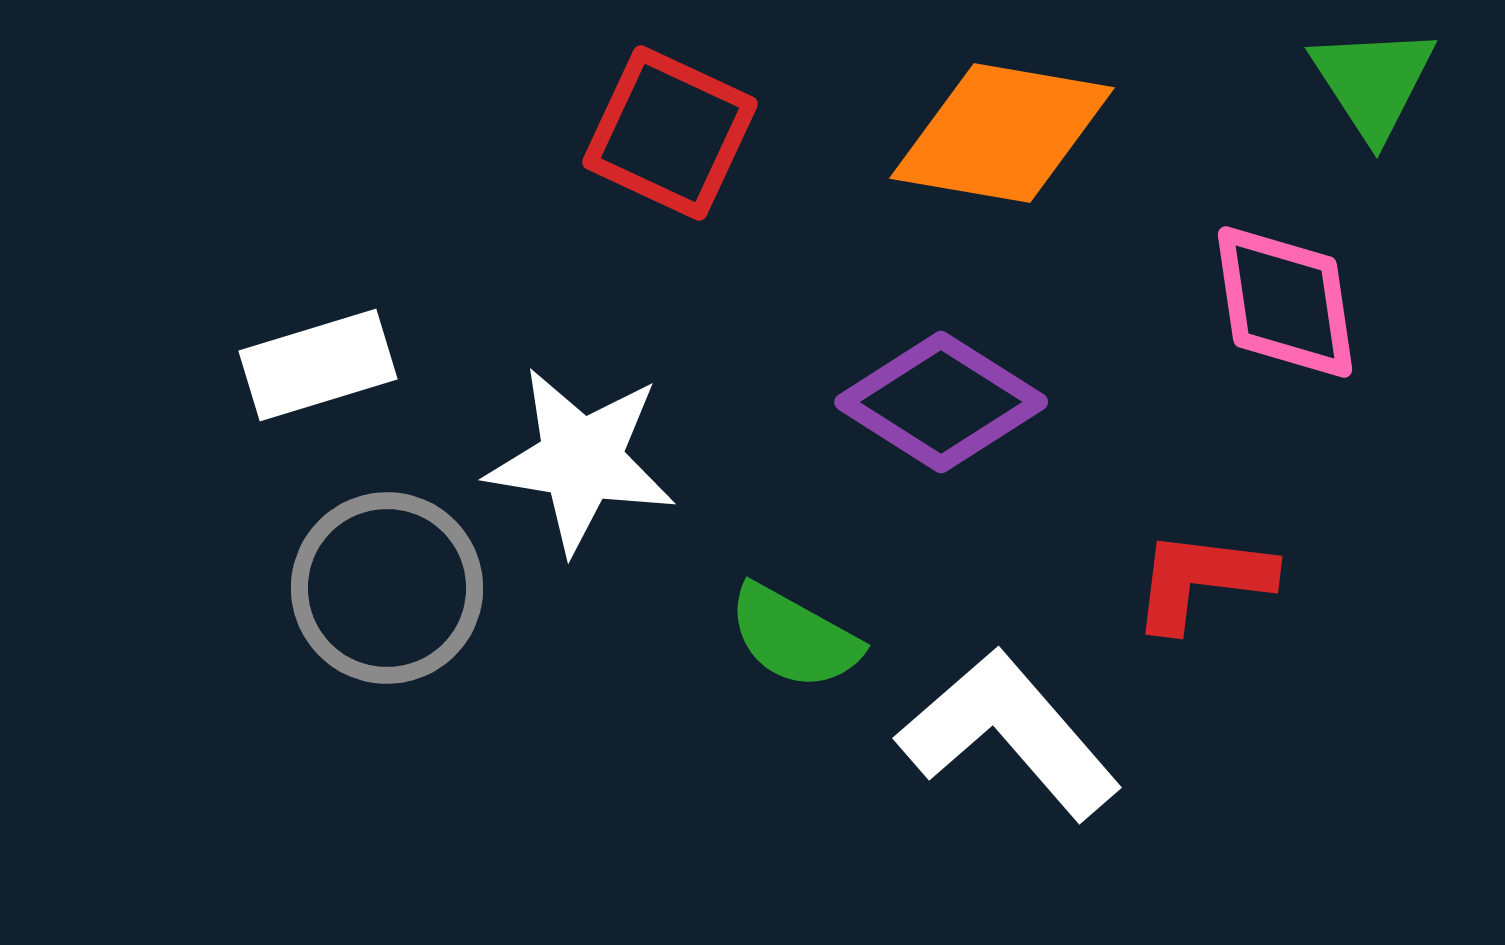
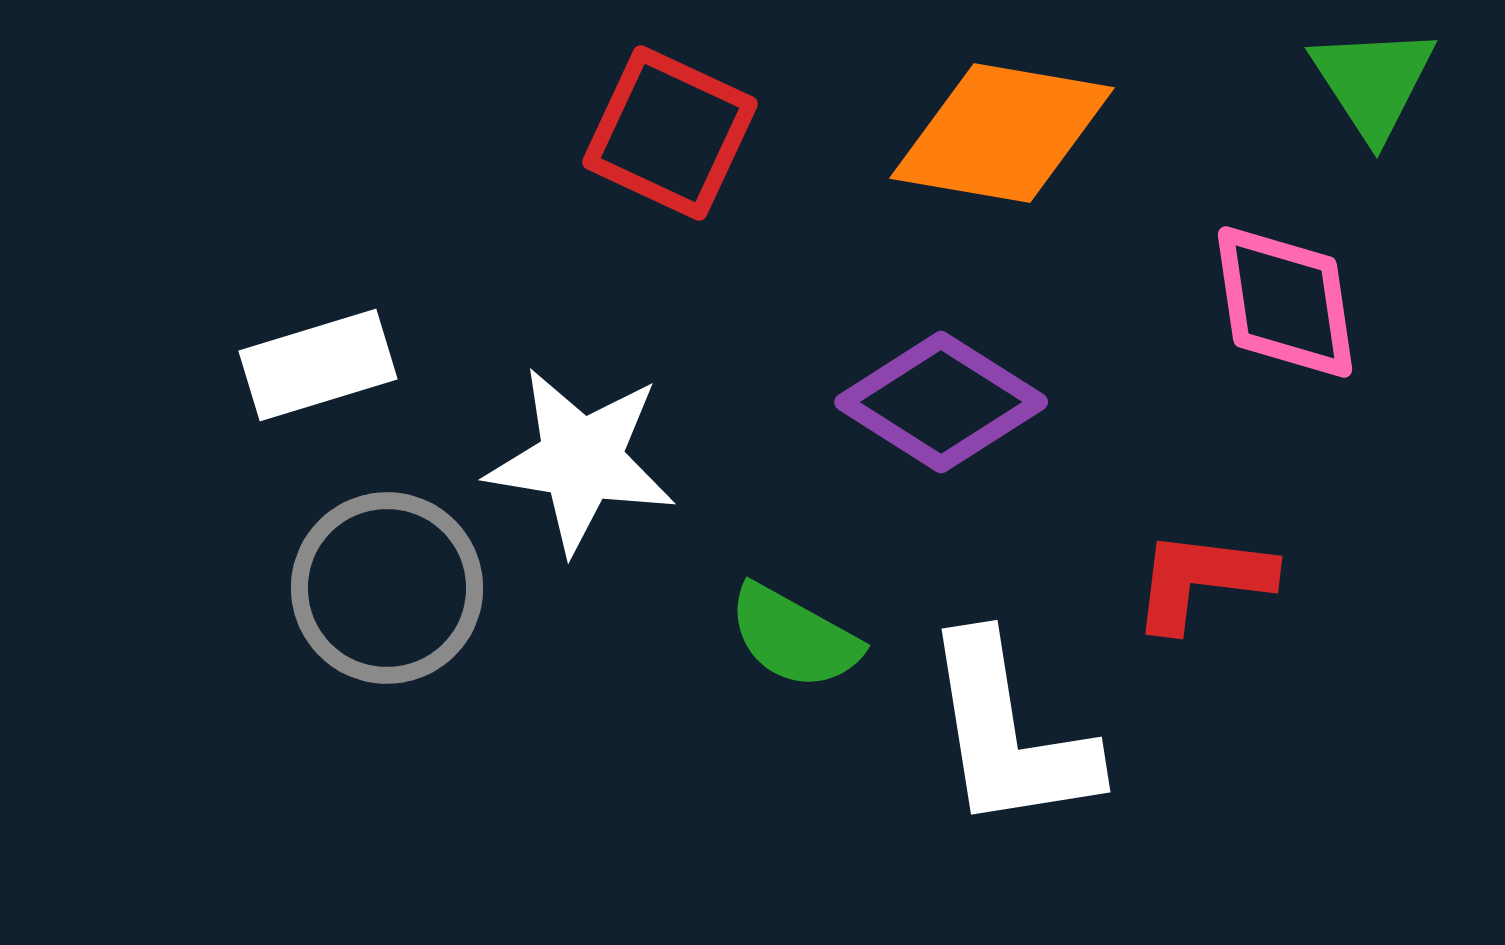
white L-shape: rotated 148 degrees counterclockwise
